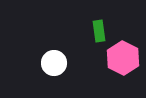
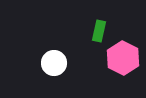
green rectangle: rotated 20 degrees clockwise
